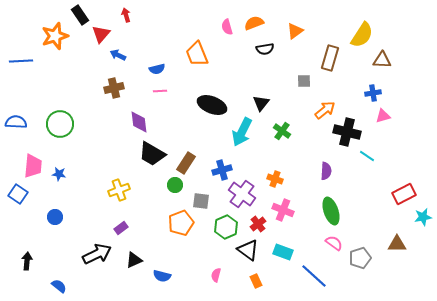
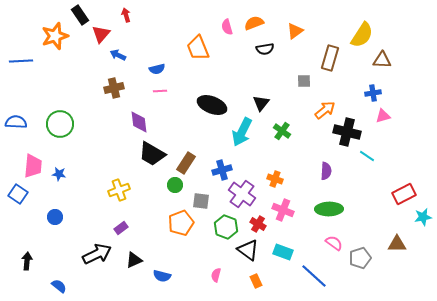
orange trapezoid at (197, 54): moved 1 px right, 6 px up
green ellipse at (331, 211): moved 2 px left, 2 px up; rotated 72 degrees counterclockwise
red cross at (258, 224): rotated 21 degrees counterclockwise
green hexagon at (226, 227): rotated 15 degrees counterclockwise
